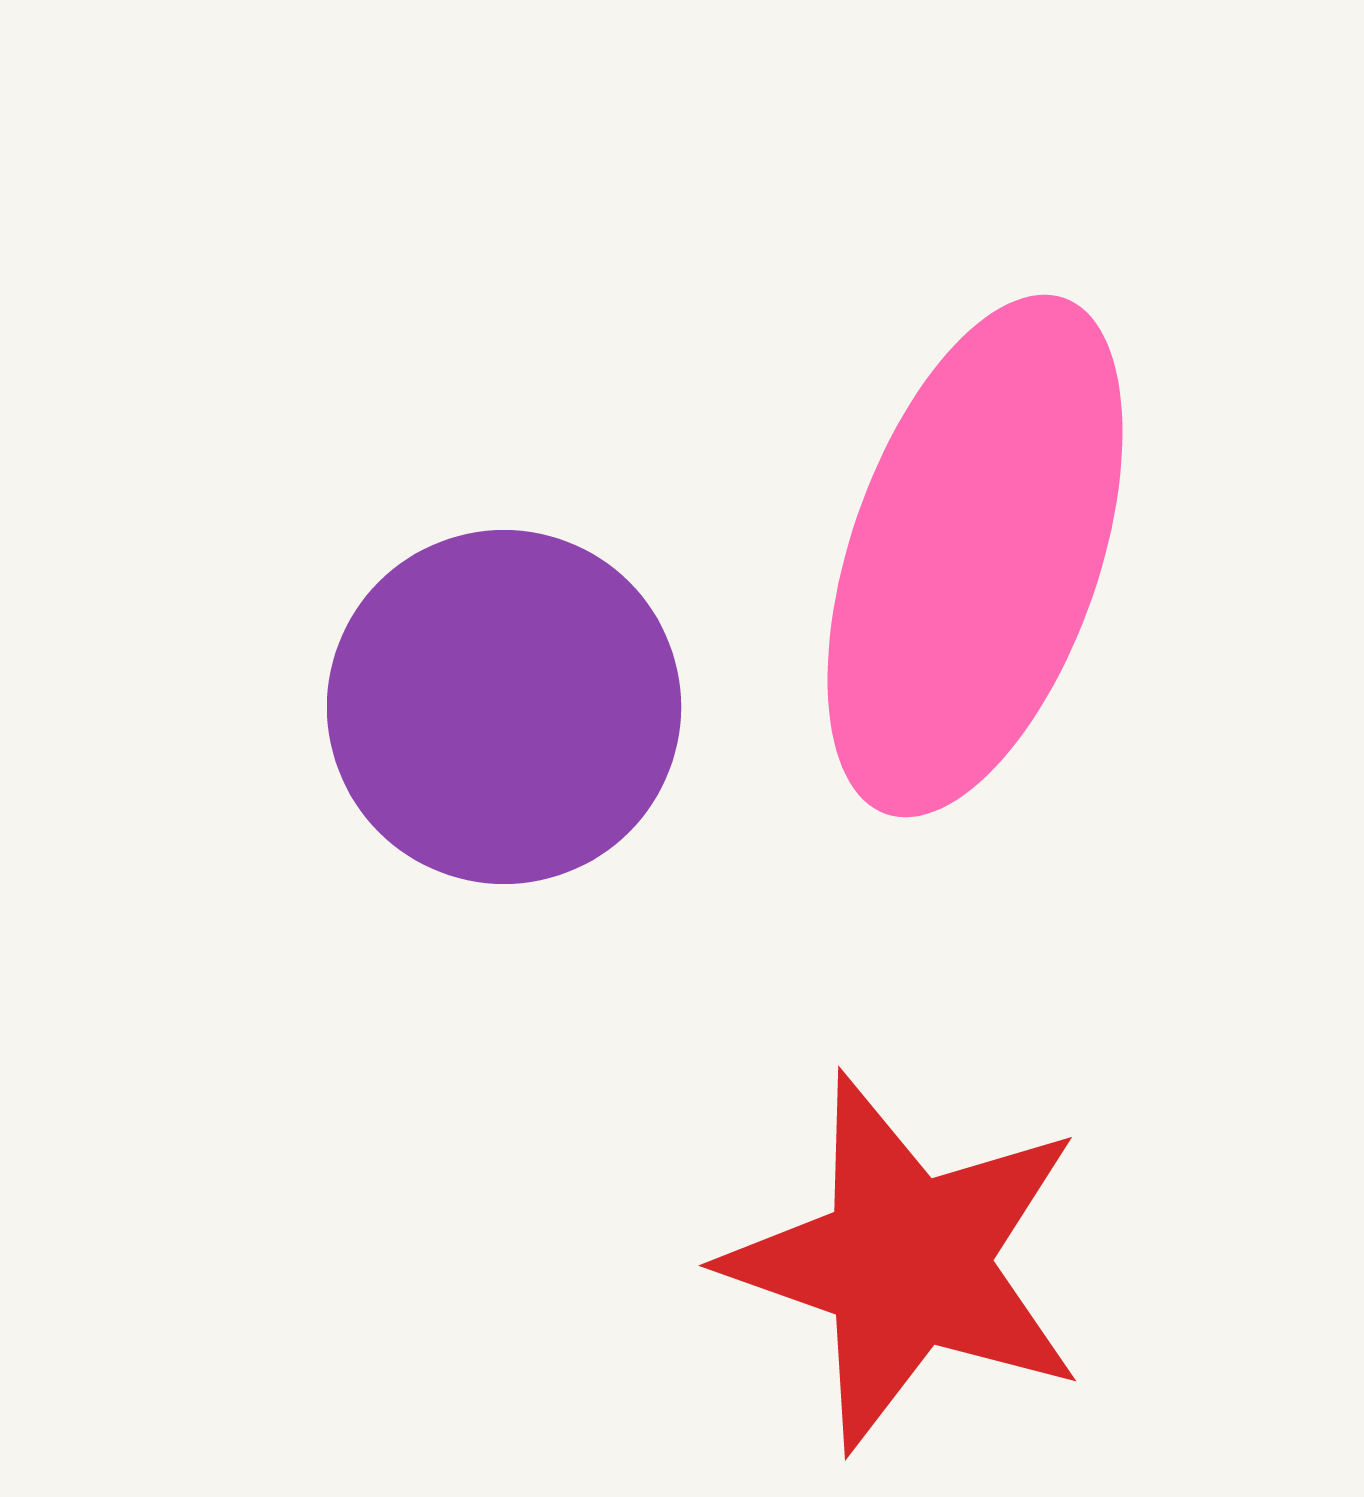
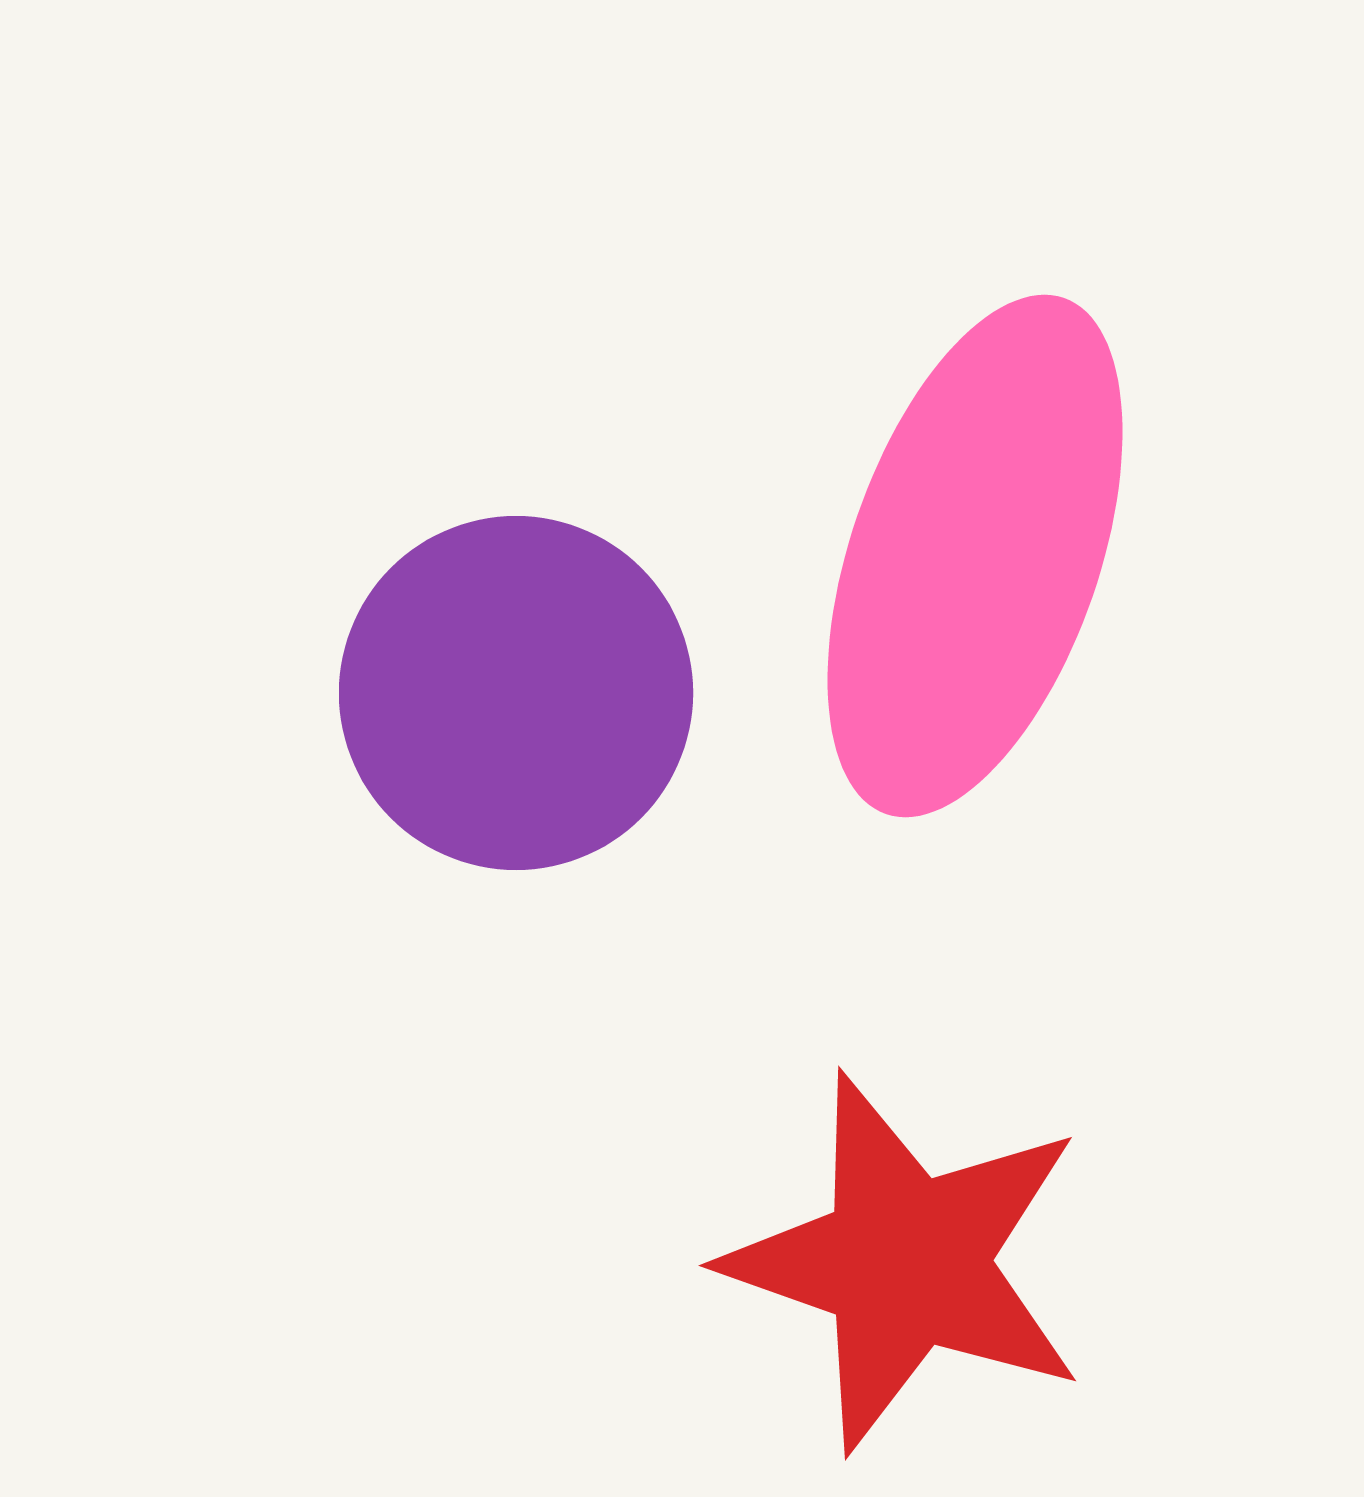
purple circle: moved 12 px right, 14 px up
